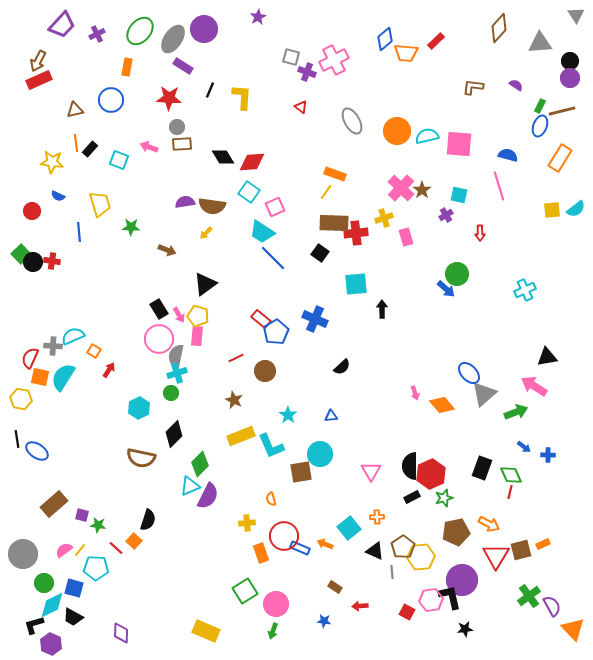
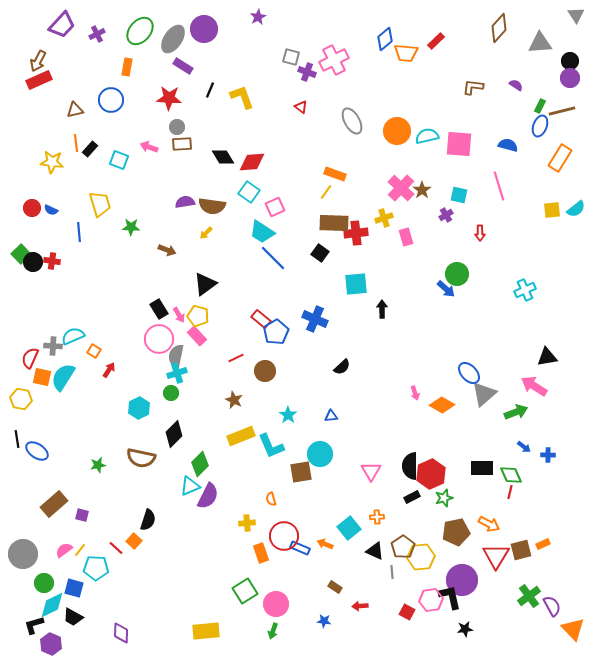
yellow L-shape at (242, 97): rotated 24 degrees counterclockwise
blue semicircle at (508, 155): moved 10 px up
blue semicircle at (58, 196): moved 7 px left, 14 px down
red circle at (32, 211): moved 3 px up
pink rectangle at (197, 336): rotated 48 degrees counterclockwise
orange square at (40, 377): moved 2 px right
orange diamond at (442, 405): rotated 20 degrees counterclockwise
black rectangle at (482, 468): rotated 70 degrees clockwise
green star at (98, 525): moved 60 px up; rotated 21 degrees counterclockwise
yellow rectangle at (206, 631): rotated 28 degrees counterclockwise
